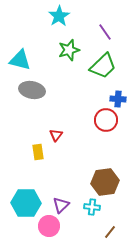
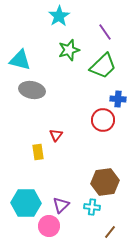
red circle: moved 3 px left
